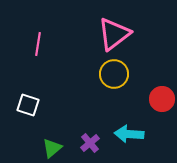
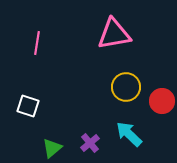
pink triangle: rotated 27 degrees clockwise
pink line: moved 1 px left, 1 px up
yellow circle: moved 12 px right, 13 px down
red circle: moved 2 px down
white square: moved 1 px down
cyan arrow: rotated 40 degrees clockwise
